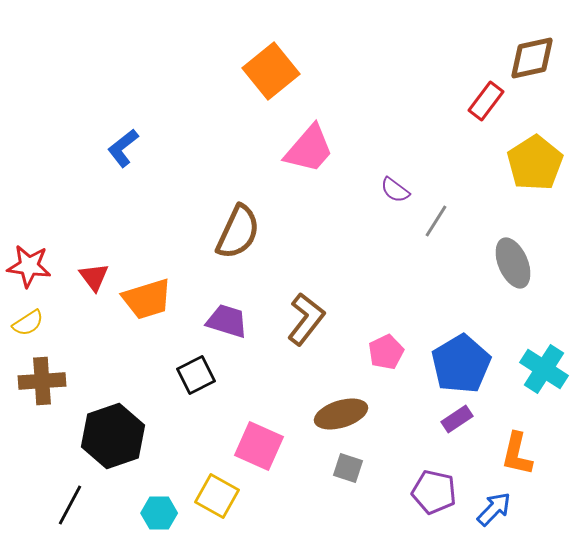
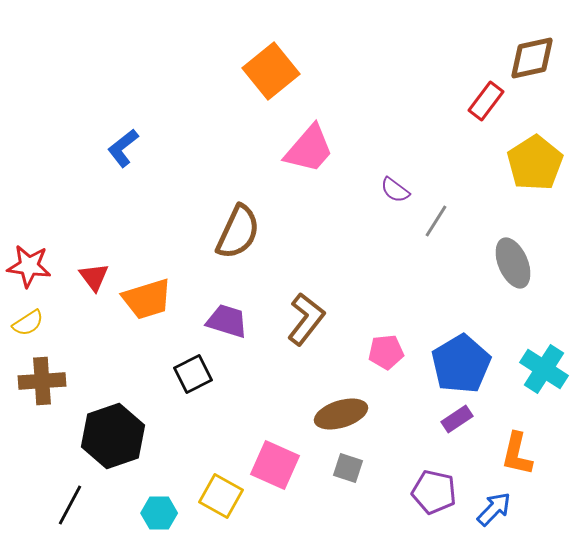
pink pentagon: rotated 20 degrees clockwise
black square: moved 3 px left, 1 px up
pink square: moved 16 px right, 19 px down
yellow square: moved 4 px right
